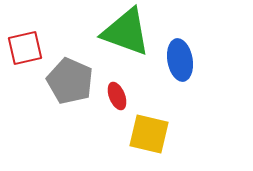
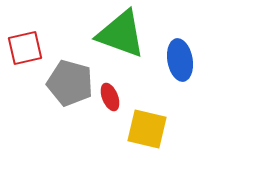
green triangle: moved 5 px left, 2 px down
gray pentagon: moved 2 px down; rotated 9 degrees counterclockwise
red ellipse: moved 7 px left, 1 px down
yellow square: moved 2 px left, 5 px up
